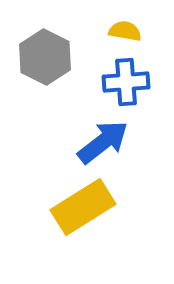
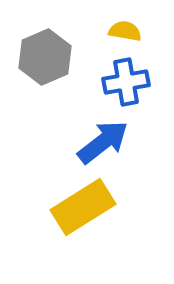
gray hexagon: rotated 10 degrees clockwise
blue cross: rotated 6 degrees counterclockwise
